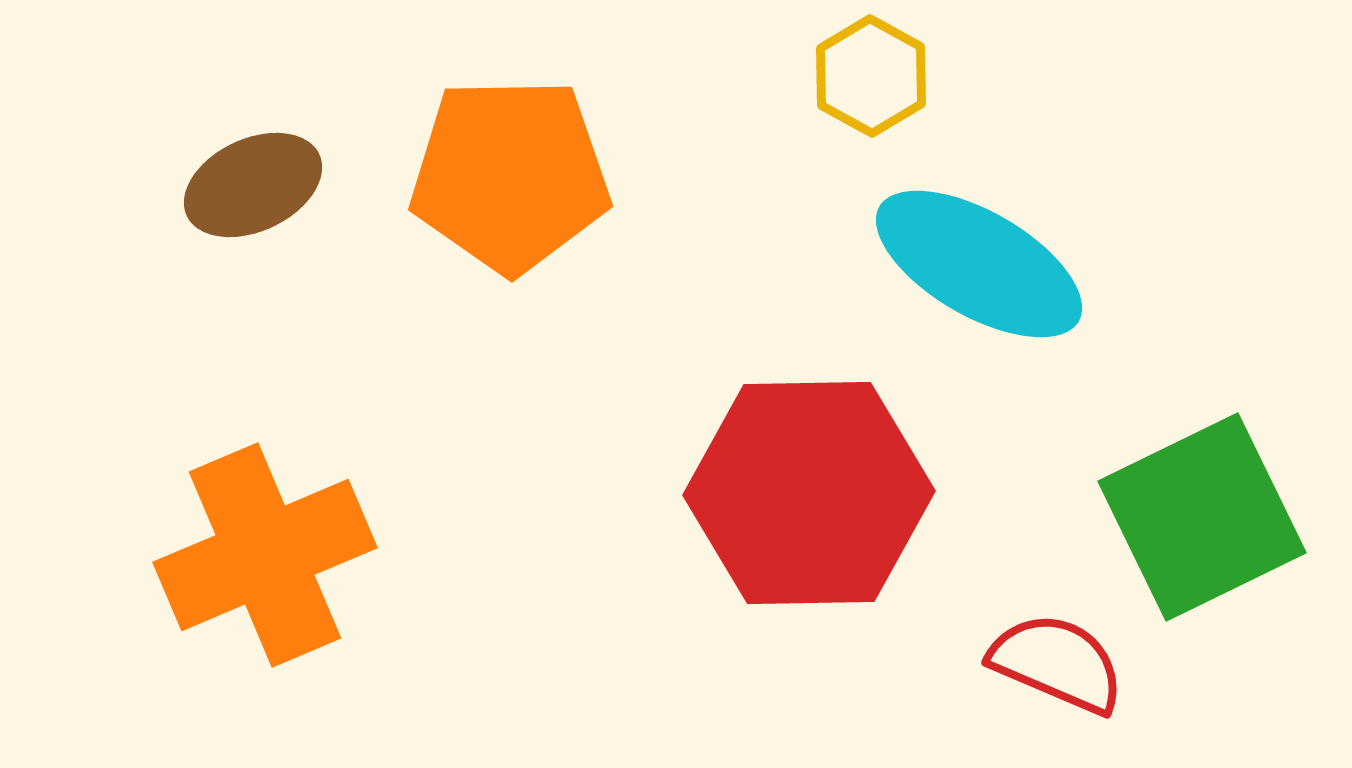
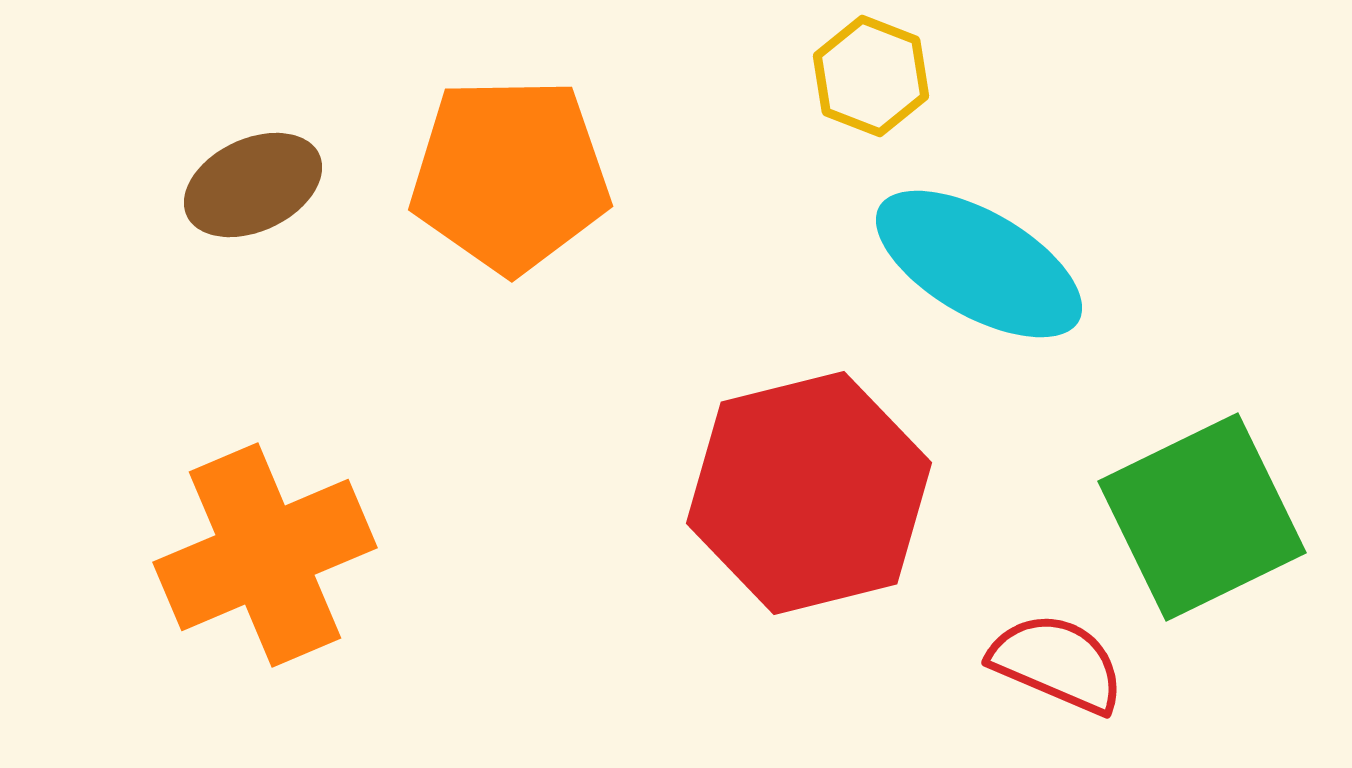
yellow hexagon: rotated 8 degrees counterclockwise
red hexagon: rotated 13 degrees counterclockwise
